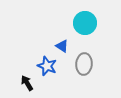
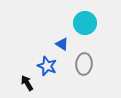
blue triangle: moved 2 px up
